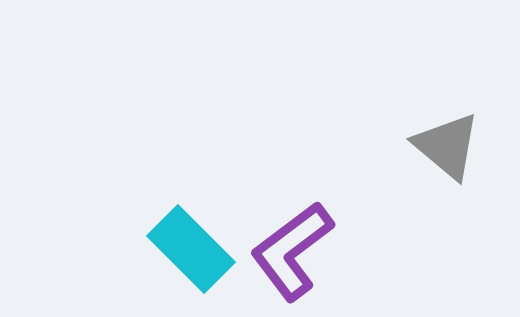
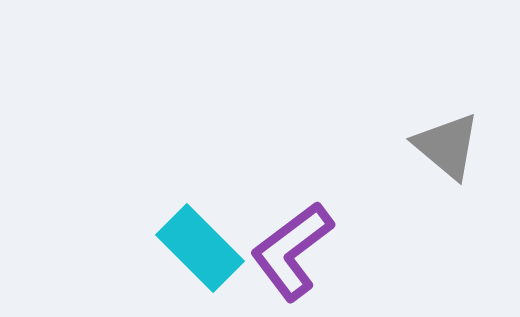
cyan rectangle: moved 9 px right, 1 px up
